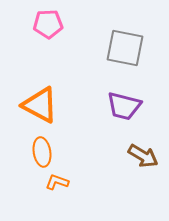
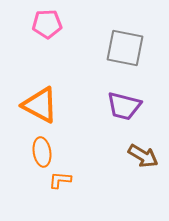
pink pentagon: moved 1 px left
orange L-shape: moved 3 px right, 2 px up; rotated 15 degrees counterclockwise
